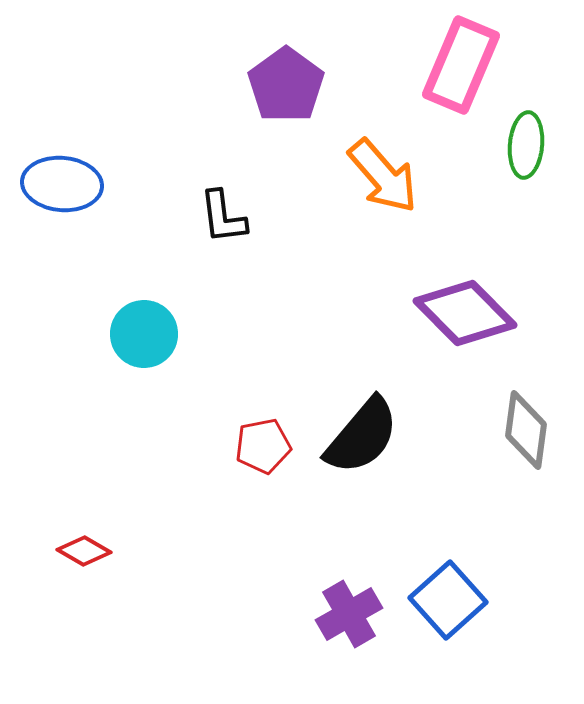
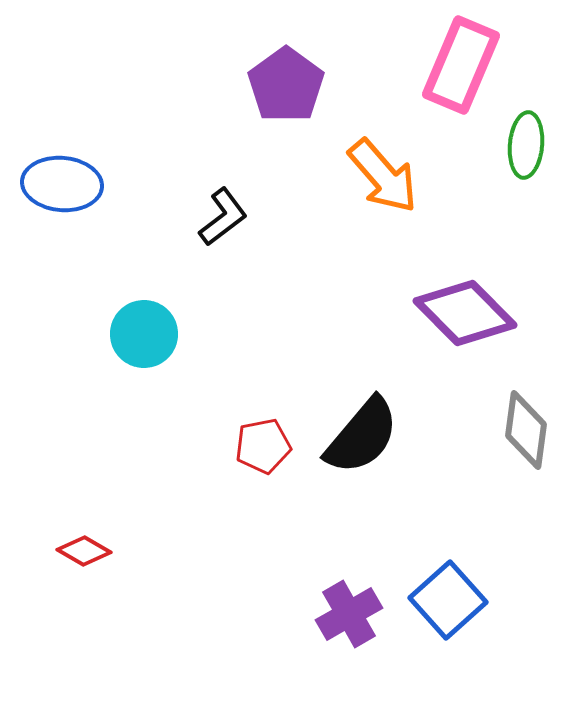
black L-shape: rotated 120 degrees counterclockwise
